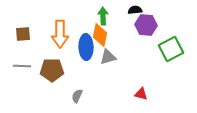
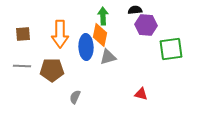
green square: rotated 20 degrees clockwise
gray semicircle: moved 2 px left, 1 px down
